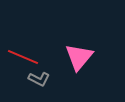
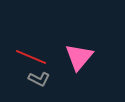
red line: moved 8 px right
